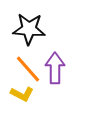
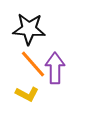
orange line: moved 5 px right, 5 px up
yellow L-shape: moved 5 px right
